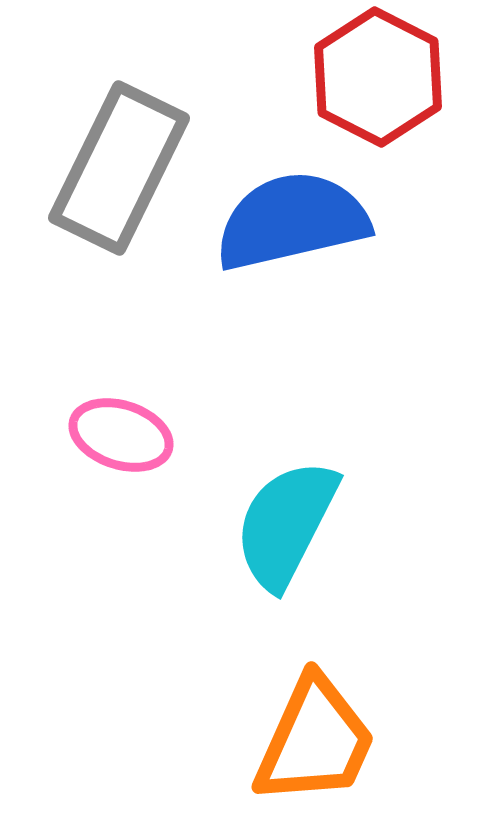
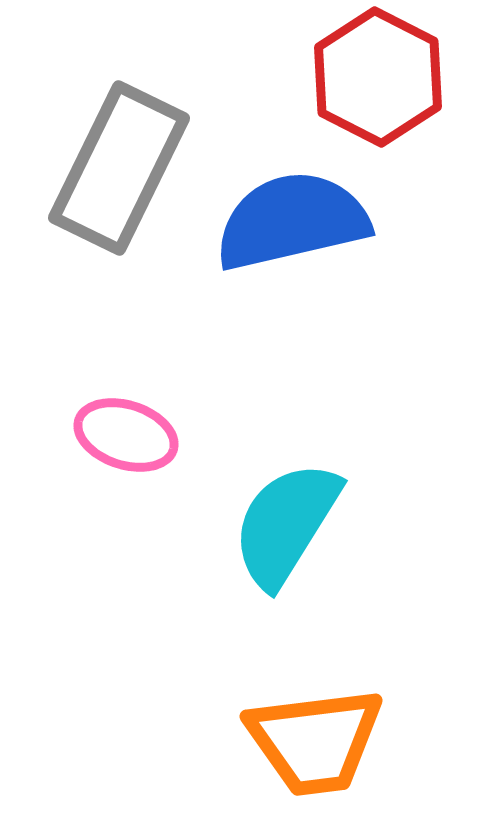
pink ellipse: moved 5 px right
cyan semicircle: rotated 5 degrees clockwise
orange trapezoid: rotated 59 degrees clockwise
